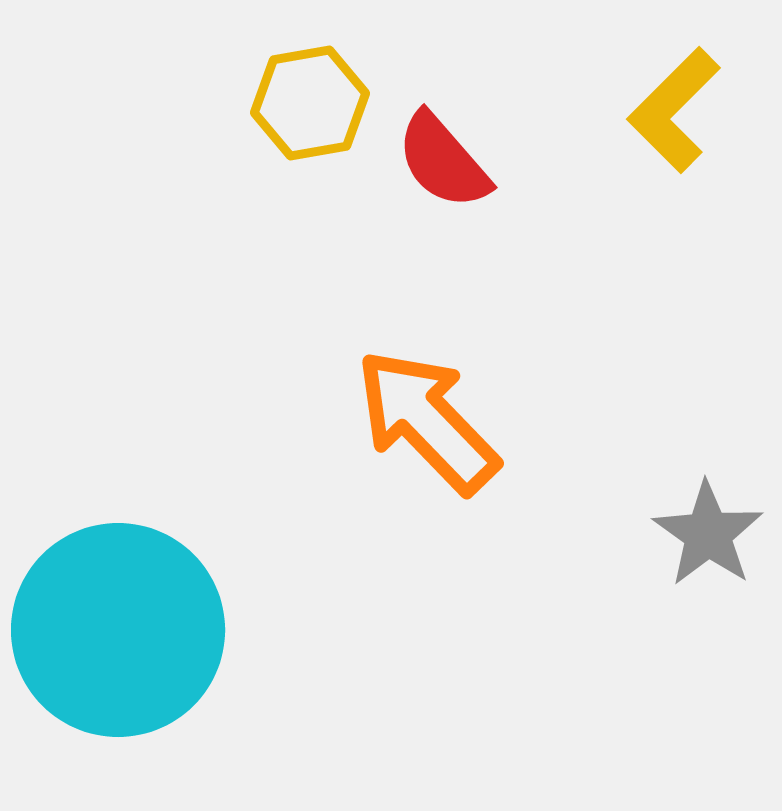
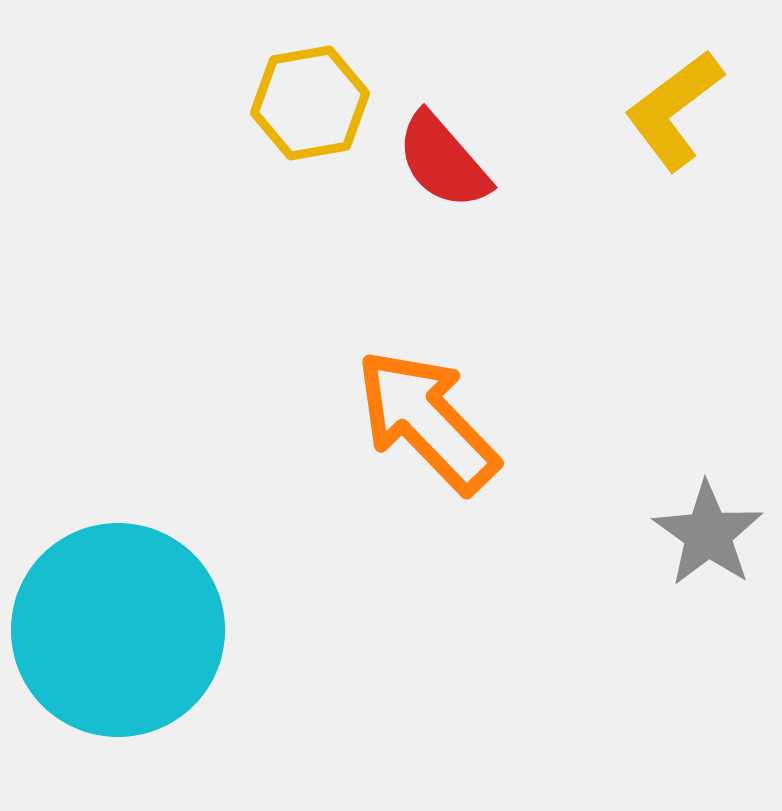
yellow L-shape: rotated 8 degrees clockwise
